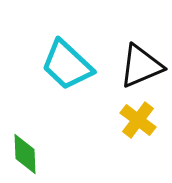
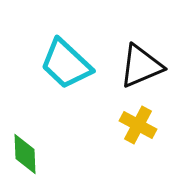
cyan trapezoid: moved 1 px left, 1 px up
yellow cross: moved 5 px down; rotated 9 degrees counterclockwise
